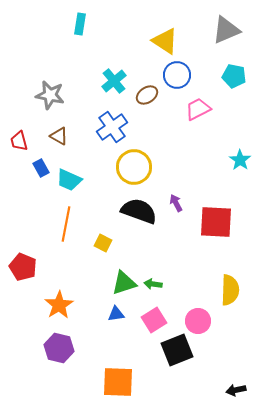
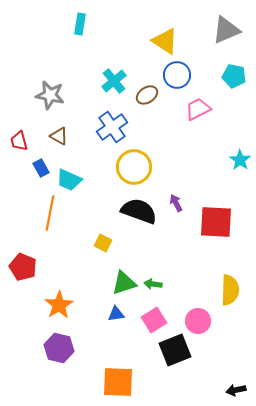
orange line: moved 16 px left, 11 px up
black square: moved 2 px left
